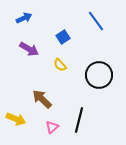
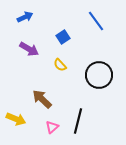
blue arrow: moved 1 px right, 1 px up
black line: moved 1 px left, 1 px down
